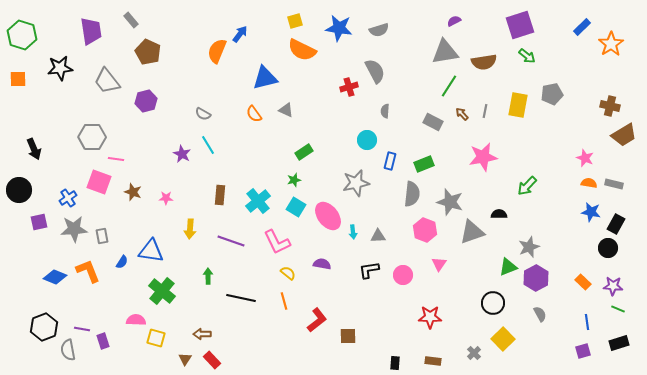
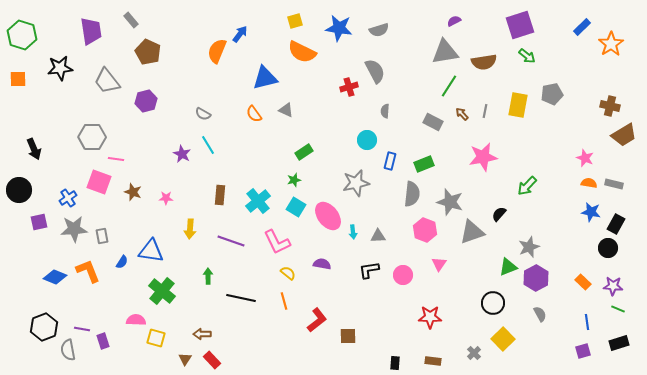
orange semicircle at (302, 50): moved 2 px down
black semicircle at (499, 214): rotated 49 degrees counterclockwise
